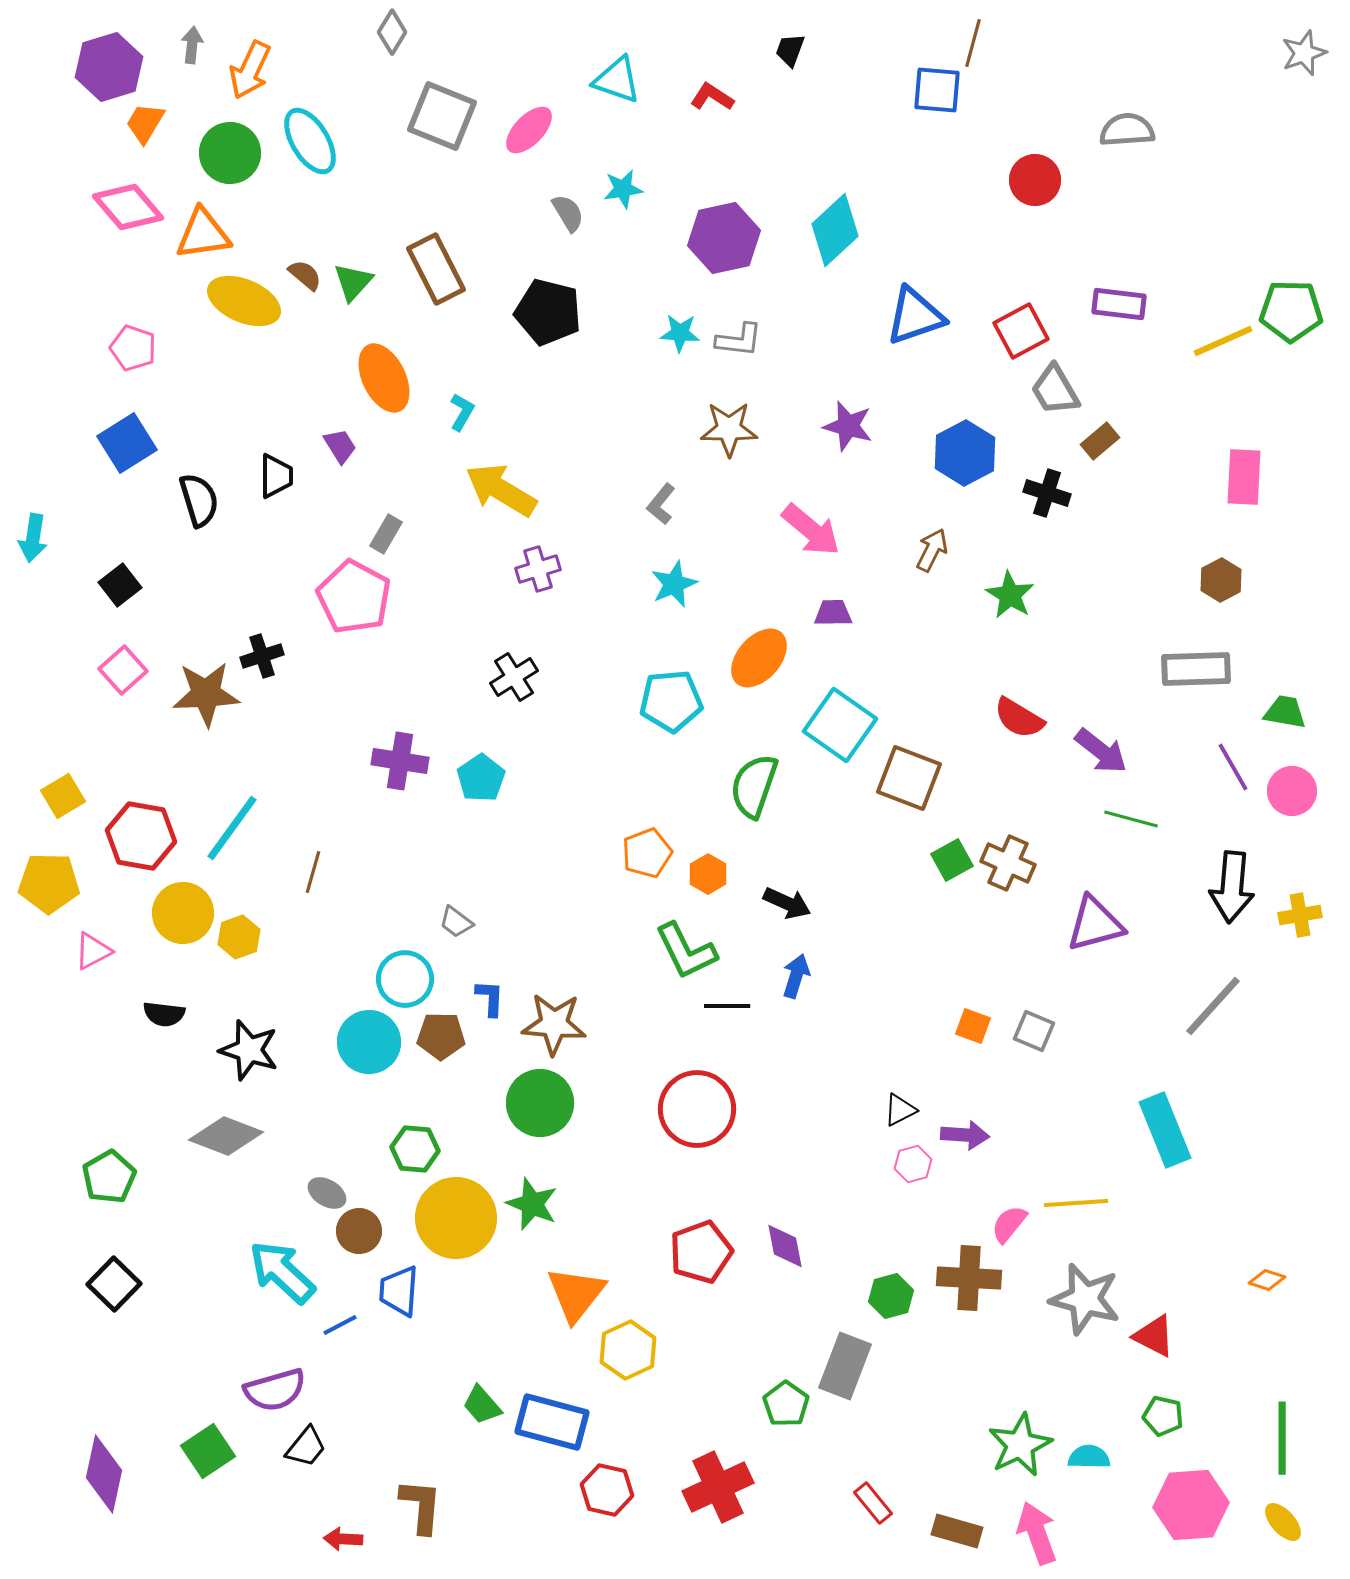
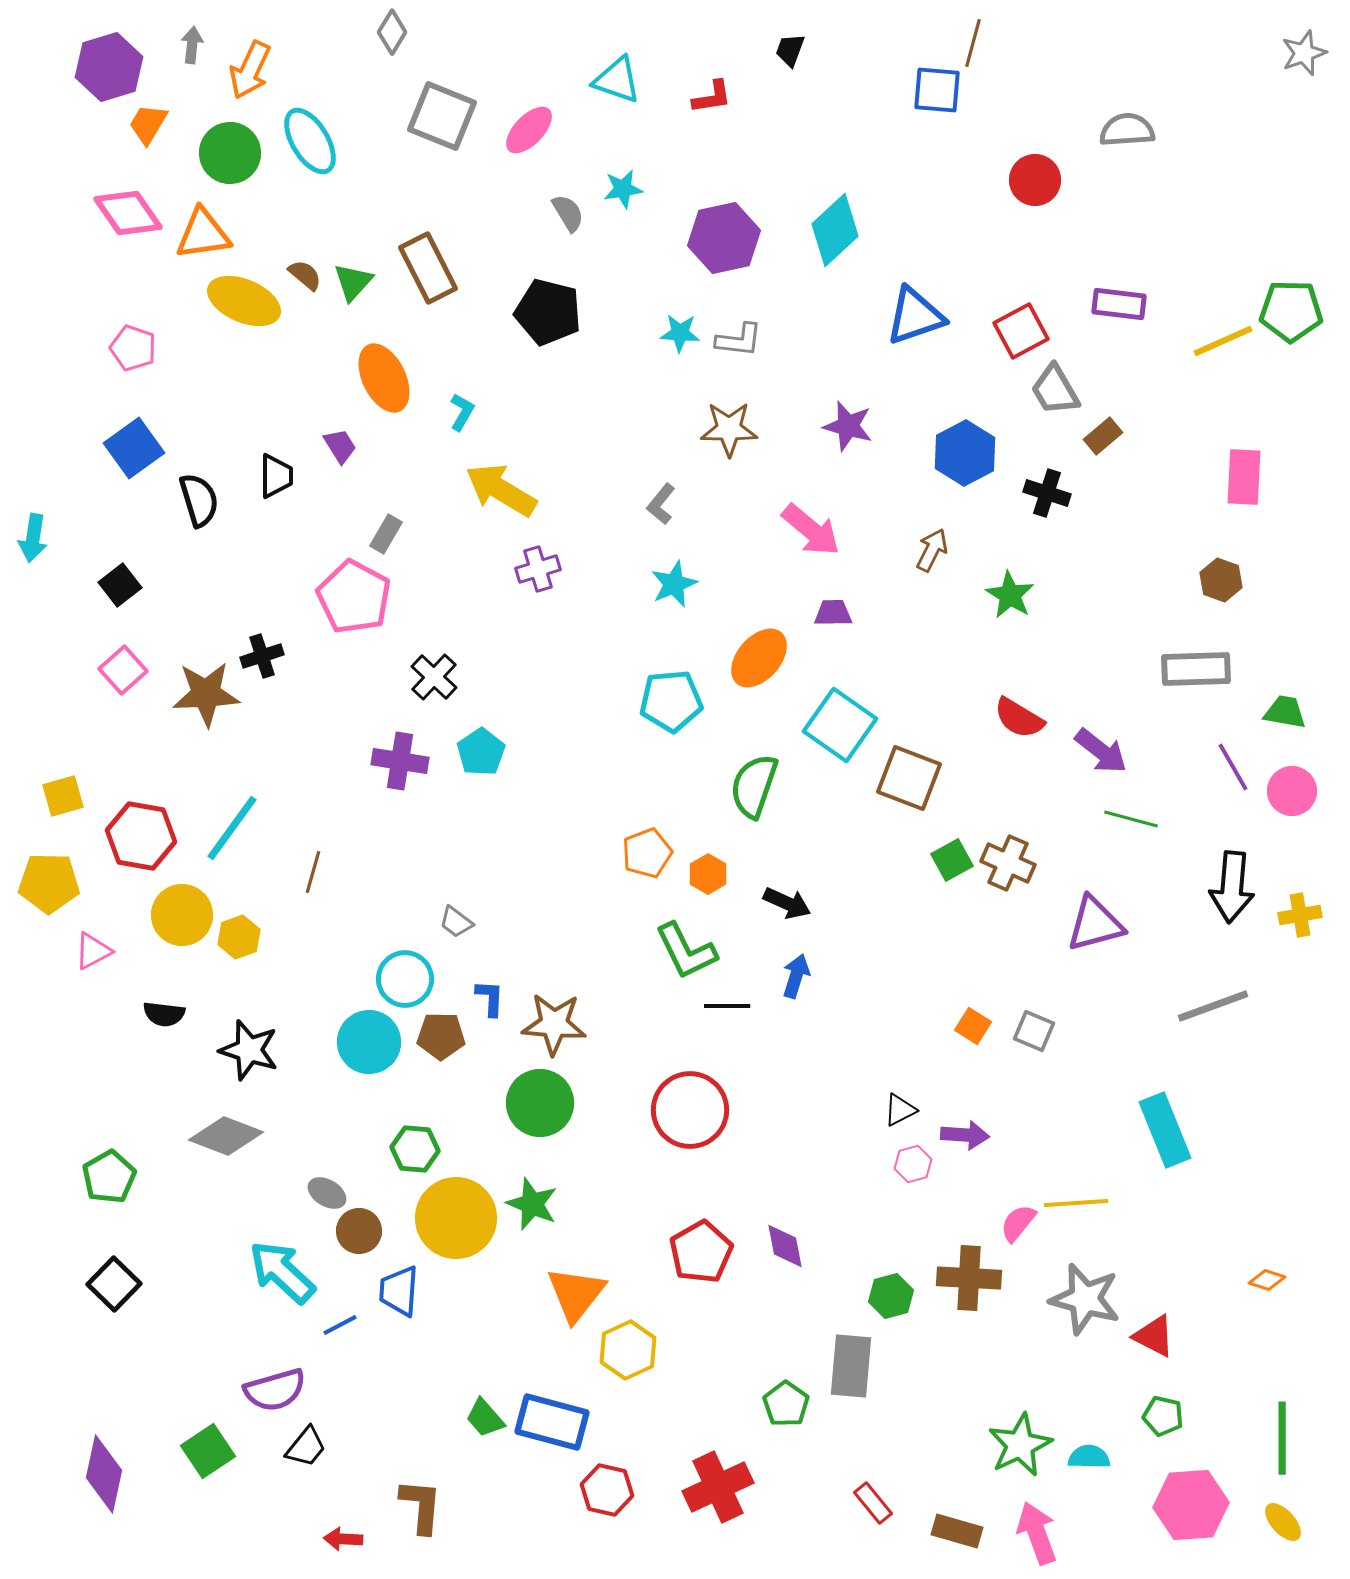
red L-shape at (712, 97): rotated 138 degrees clockwise
orange trapezoid at (145, 123): moved 3 px right, 1 px down
pink diamond at (128, 207): moved 6 px down; rotated 6 degrees clockwise
brown rectangle at (436, 269): moved 8 px left, 1 px up
brown rectangle at (1100, 441): moved 3 px right, 5 px up
blue square at (127, 443): moved 7 px right, 5 px down; rotated 4 degrees counterclockwise
brown hexagon at (1221, 580): rotated 12 degrees counterclockwise
black cross at (514, 677): moved 80 px left; rotated 15 degrees counterclockwise
cyan pentagon at (481, 778): moved 26 px up
yellow square at (63, 796): rotated 15 degrees clockwise
yellow circle at (183, 913): moved 1 px left, 2 px down
gray line at (1213, 1006): rotated 28 degrees clockwise
orange square at (973, 1026): rotated 12 degrees clockwise
red circle at (697, 1109): moved 7 px left, 1 px down
pink semicircle at (1009, 1224): moved 9 px right, 1 px up
red pentagon at (701, 1252): rotated 10 degrees counterclockwise
gray rectangle at (845, 1366): moved 6 px right; rotated 16 degrees counterclockwise
green trapezoid at (482, 1405): moved 3 px right, 13 px down
